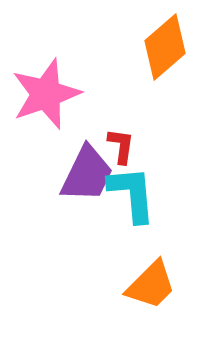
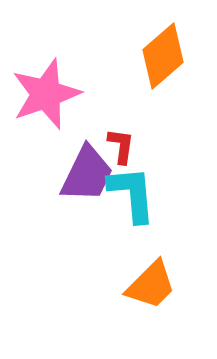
orange diamond: moved 2 px left, 9 px down
